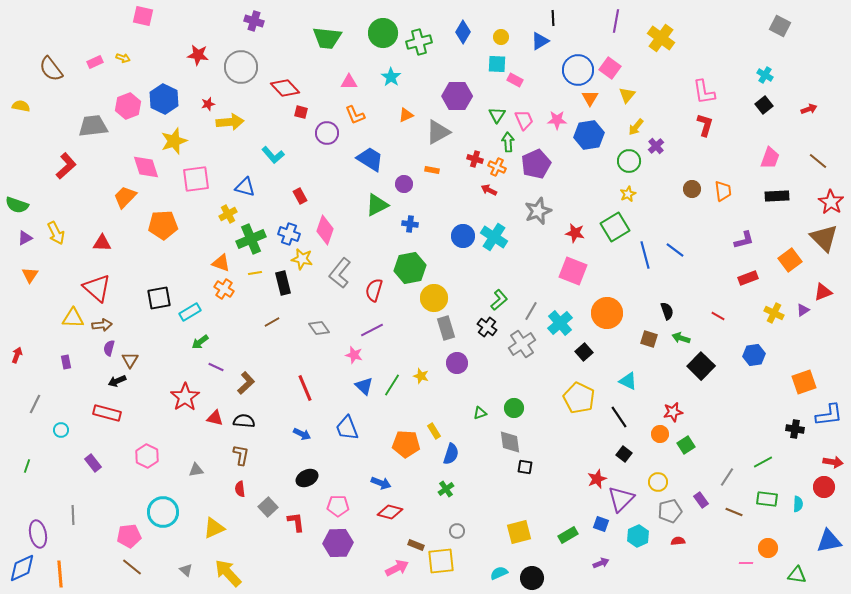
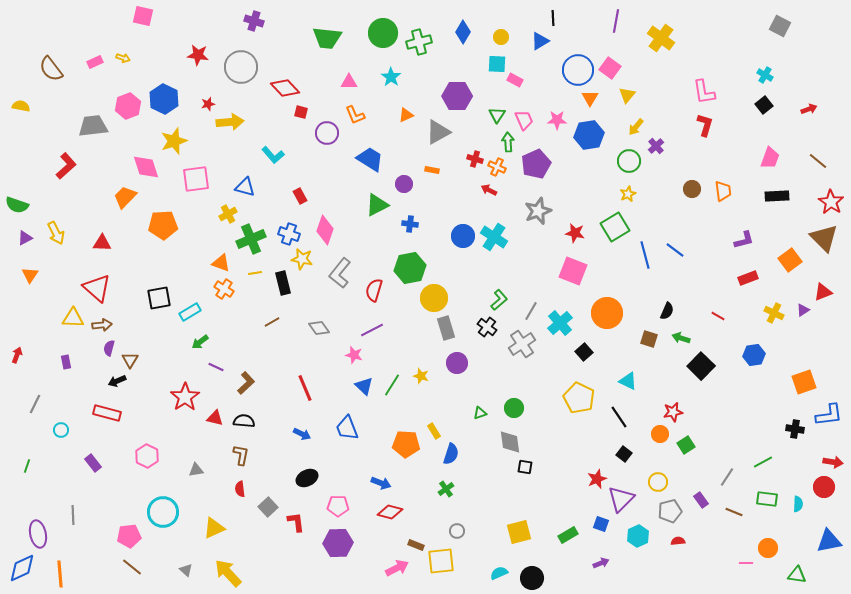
black semicircle at (667, 311): rotated 42 degrees clockwise
